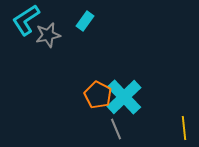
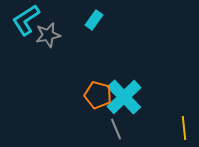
cyan rectangle: moved 9 px right, 1 px up
orange pentagon: rotated 12 degrees counterclockwise
